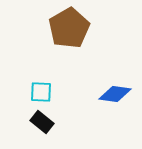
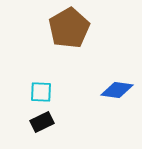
blue diamond: moved 2 px right, 4 px up
black rectangle: rotated 65 degrees counterclockwise
